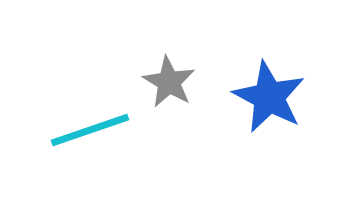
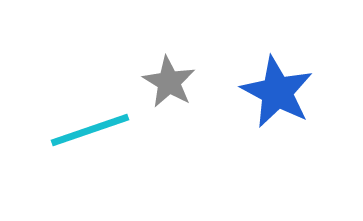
blue star: moved 8 px right, 5 px up
